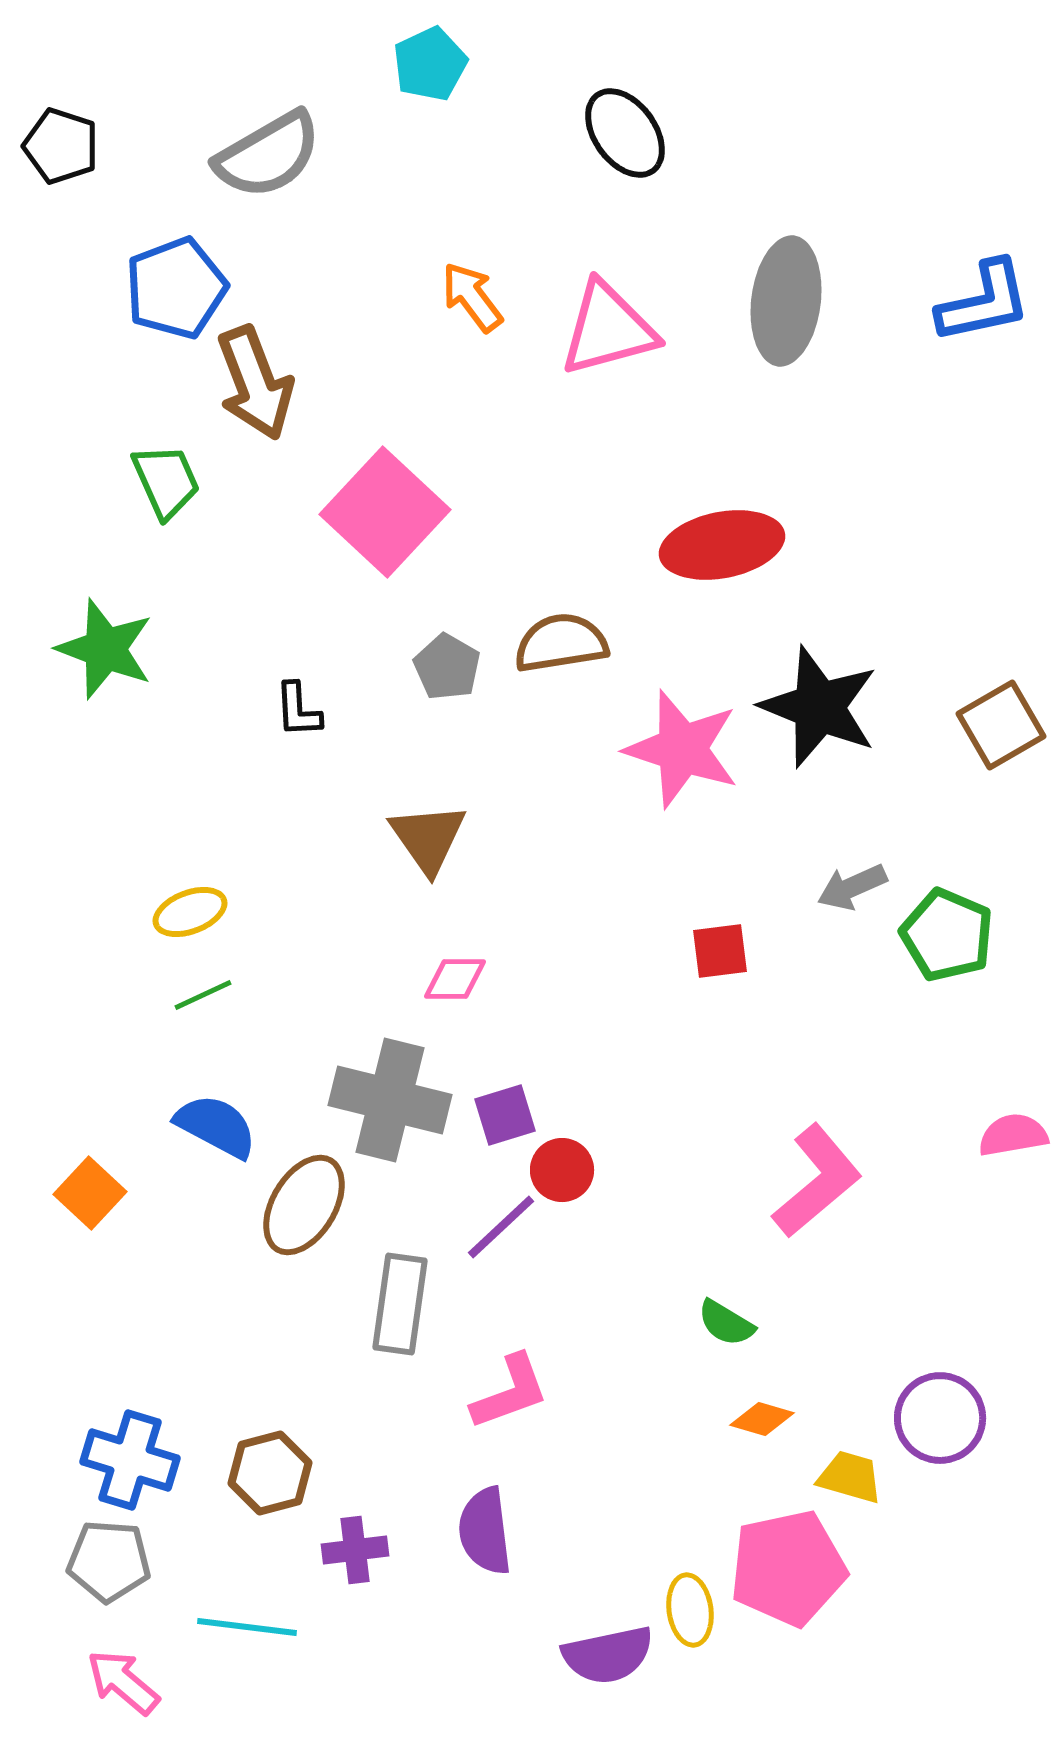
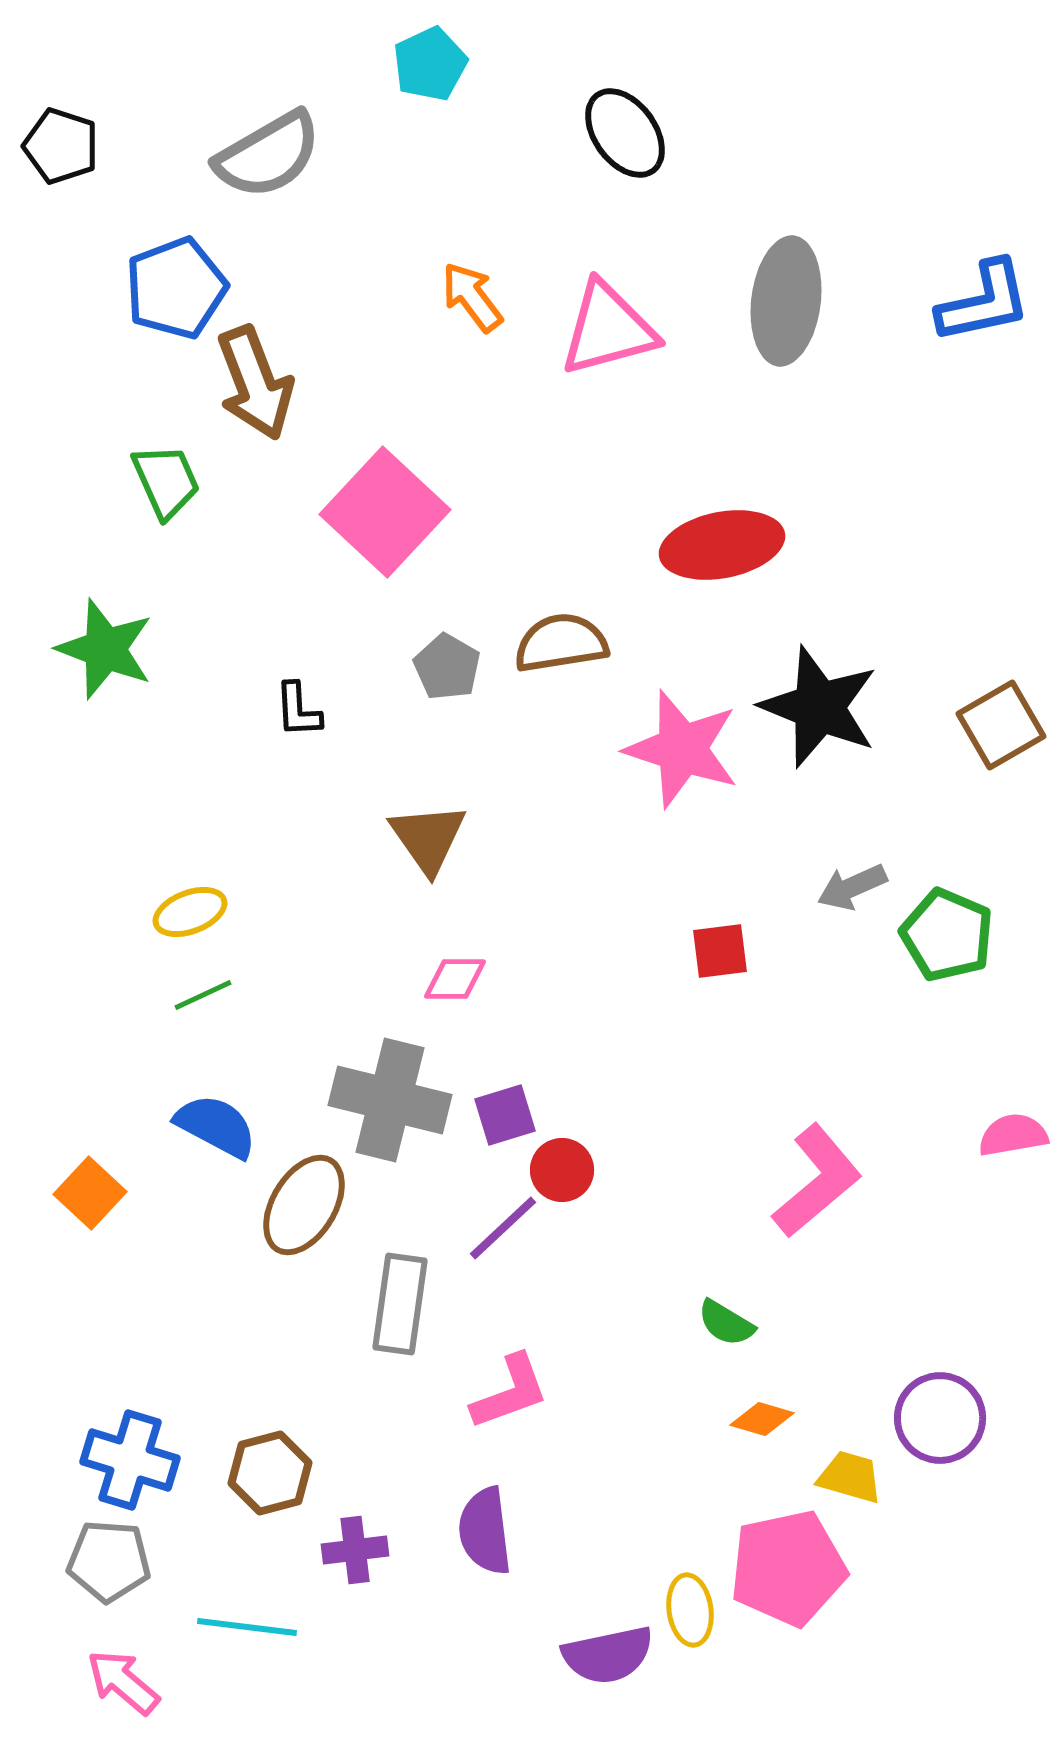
purple line at (501, 1227): moved 2 px right, 1 px down
